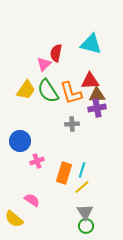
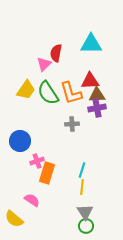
cyan triangle: rotated 15 degrees counterclockwise
green semicircle: moved 2 px down
orange rectangle: moved 17 px left
yellow line: rotated 42 degrees counterclockwise
